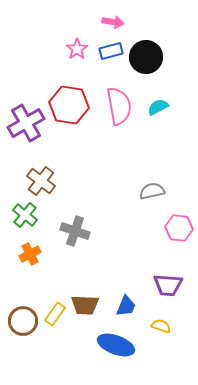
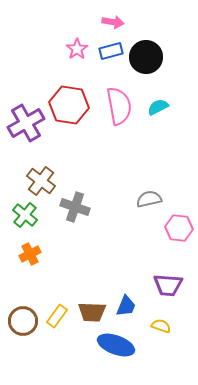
gray semicircle: moved 3 px left, 8 px down
gray cross: moved 24 px up
brown trapezoid: moved 7 px right, 7 px down
yellow rectangle: moved 2 px right, 2 px down
